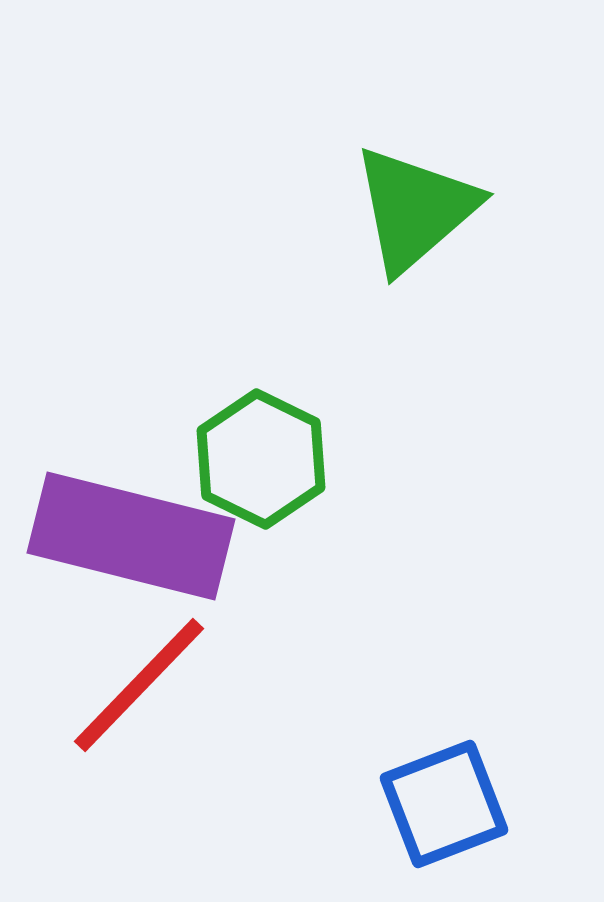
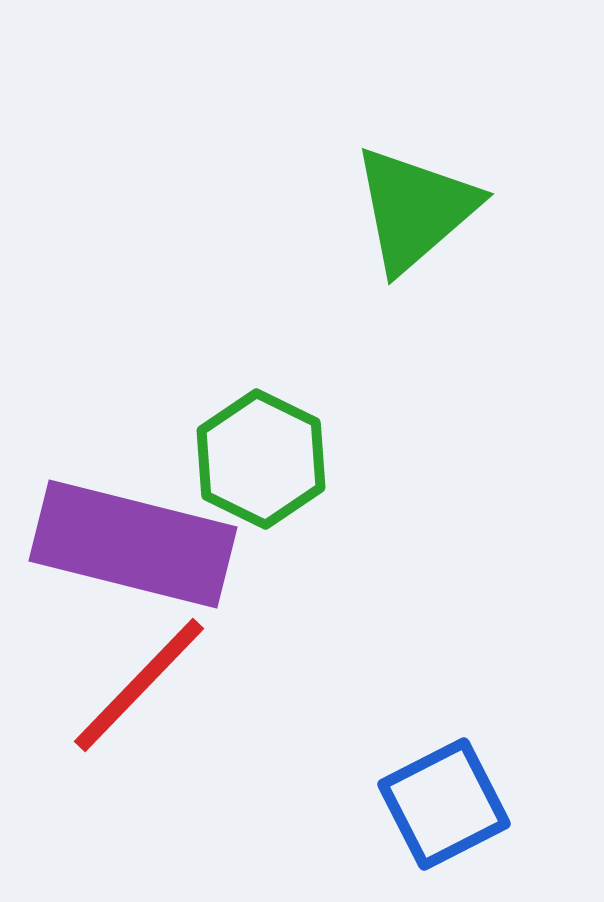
purple rectangle: moved 2 px right, 8 px down
blue square: rotated 6 degrees counterclockwise
